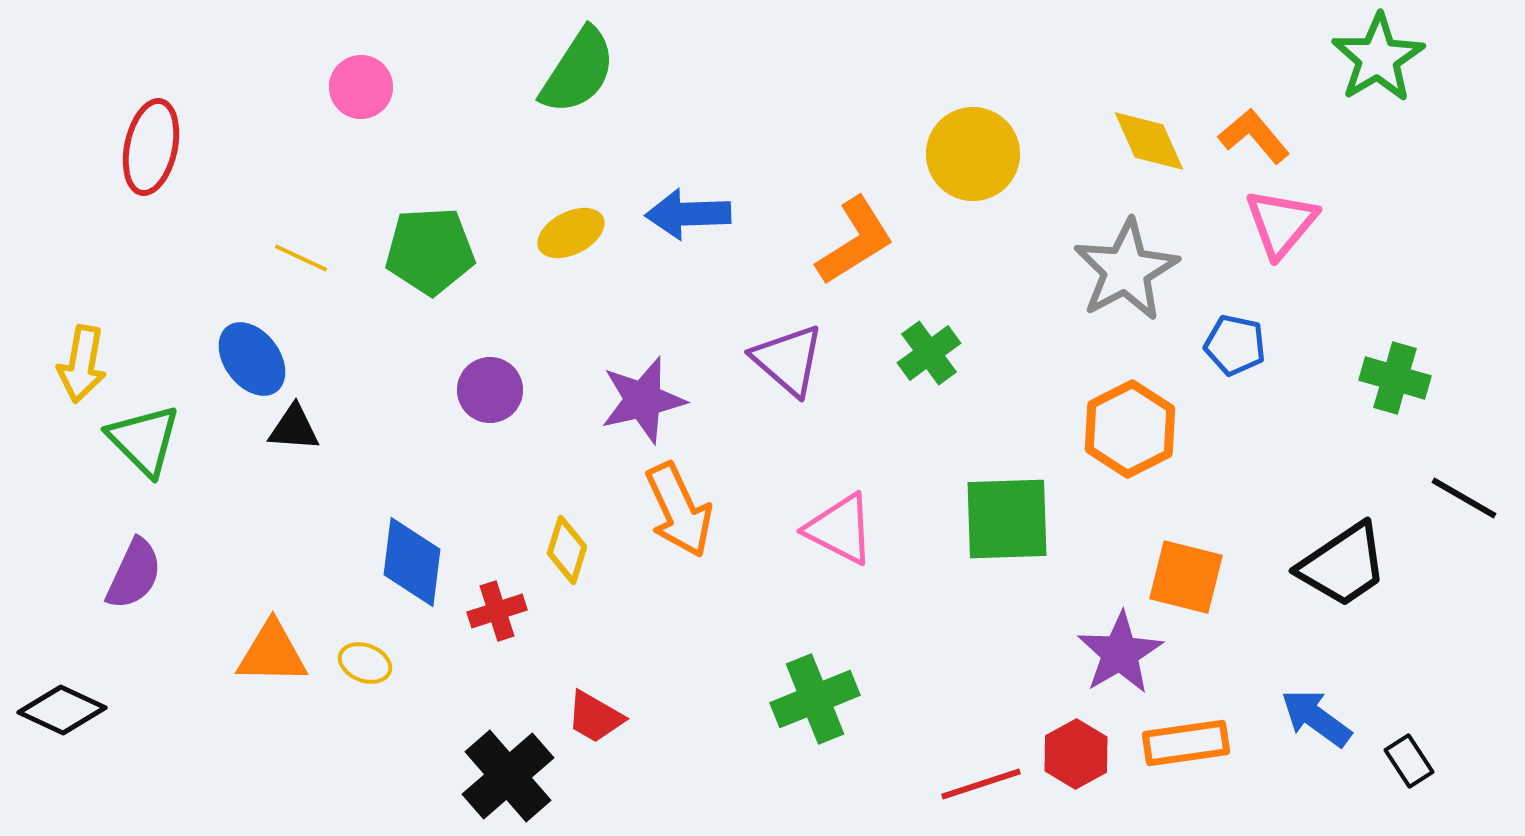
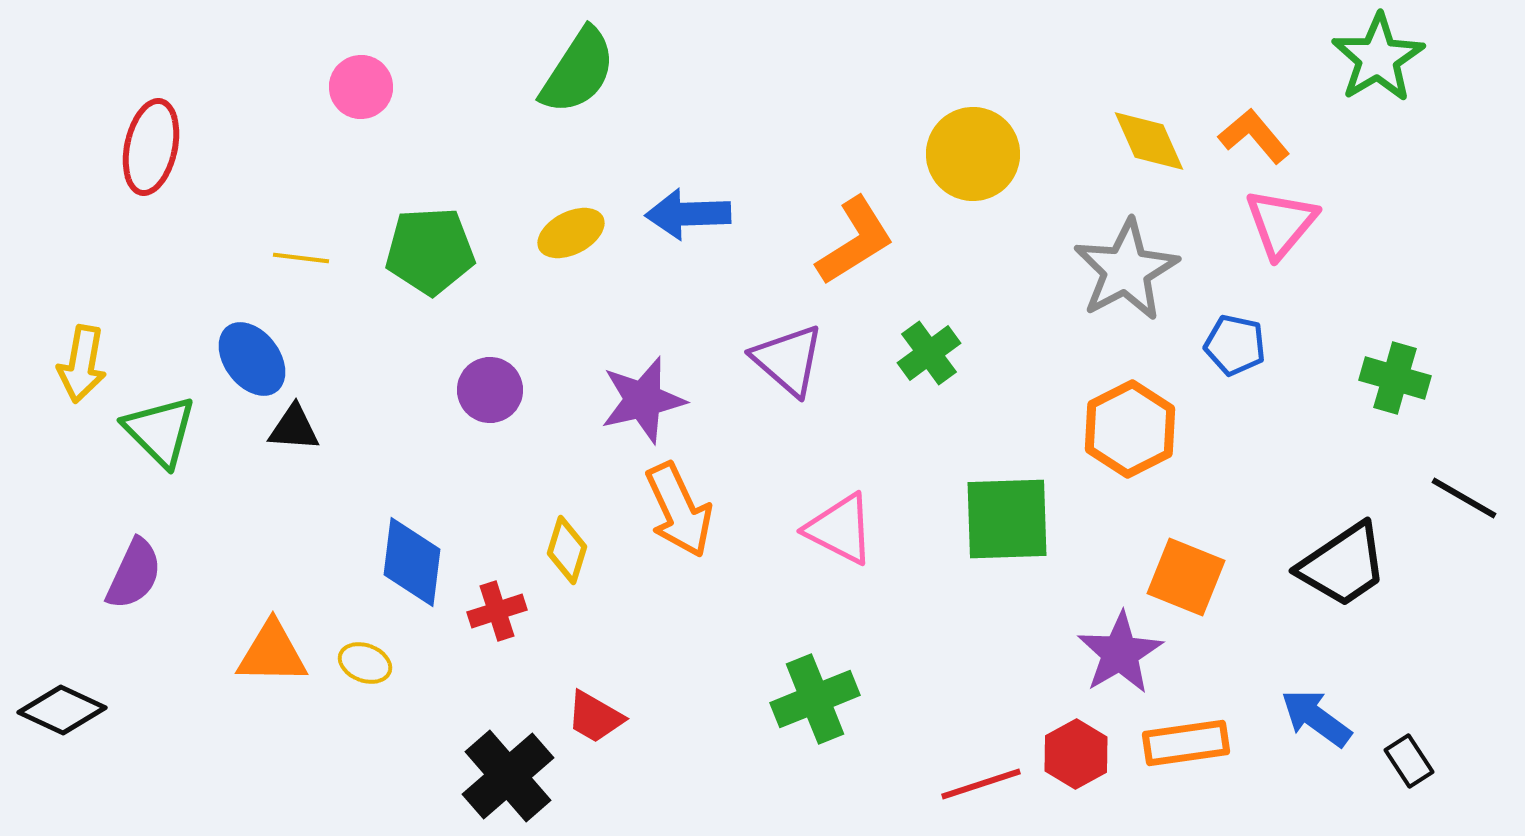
yellow line at (301, 258): rotated 18 degrees counterclockwise
green triangle at (144, 440): moved 16 px right, 9 px up
orange square at (1186, 577): rotated 8 degrees clockwise
